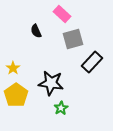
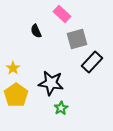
gray square: moved 4 px right
